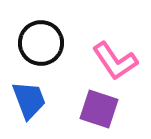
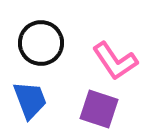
blue trapezoid: moved 1 px right
